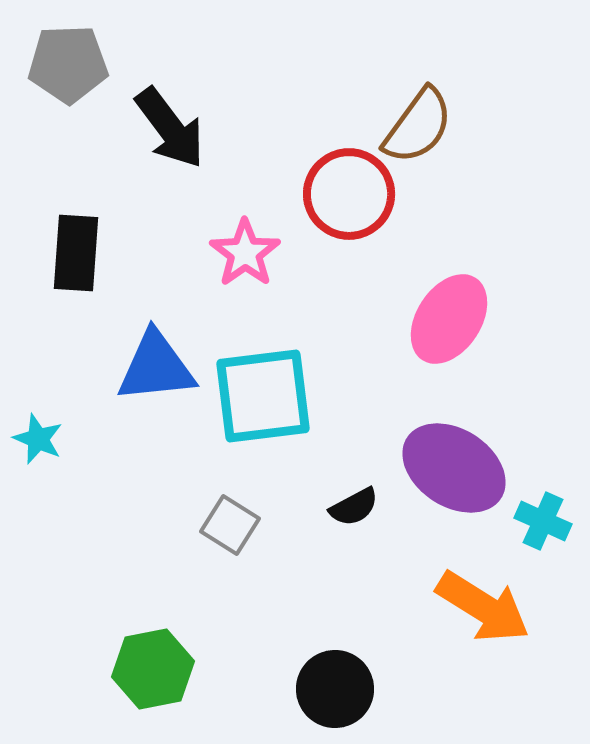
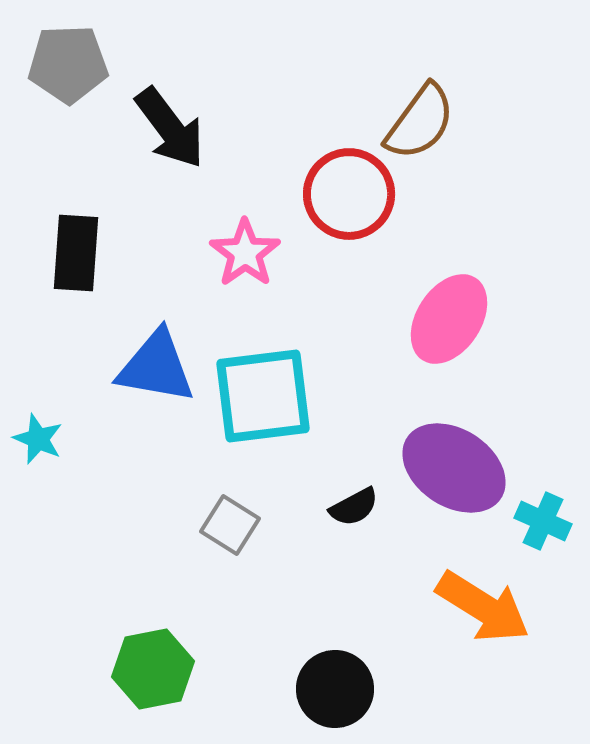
brown semicircle: moved 2 px right, 4 px up
blue triangle: rotated 16 degrees clockwise
